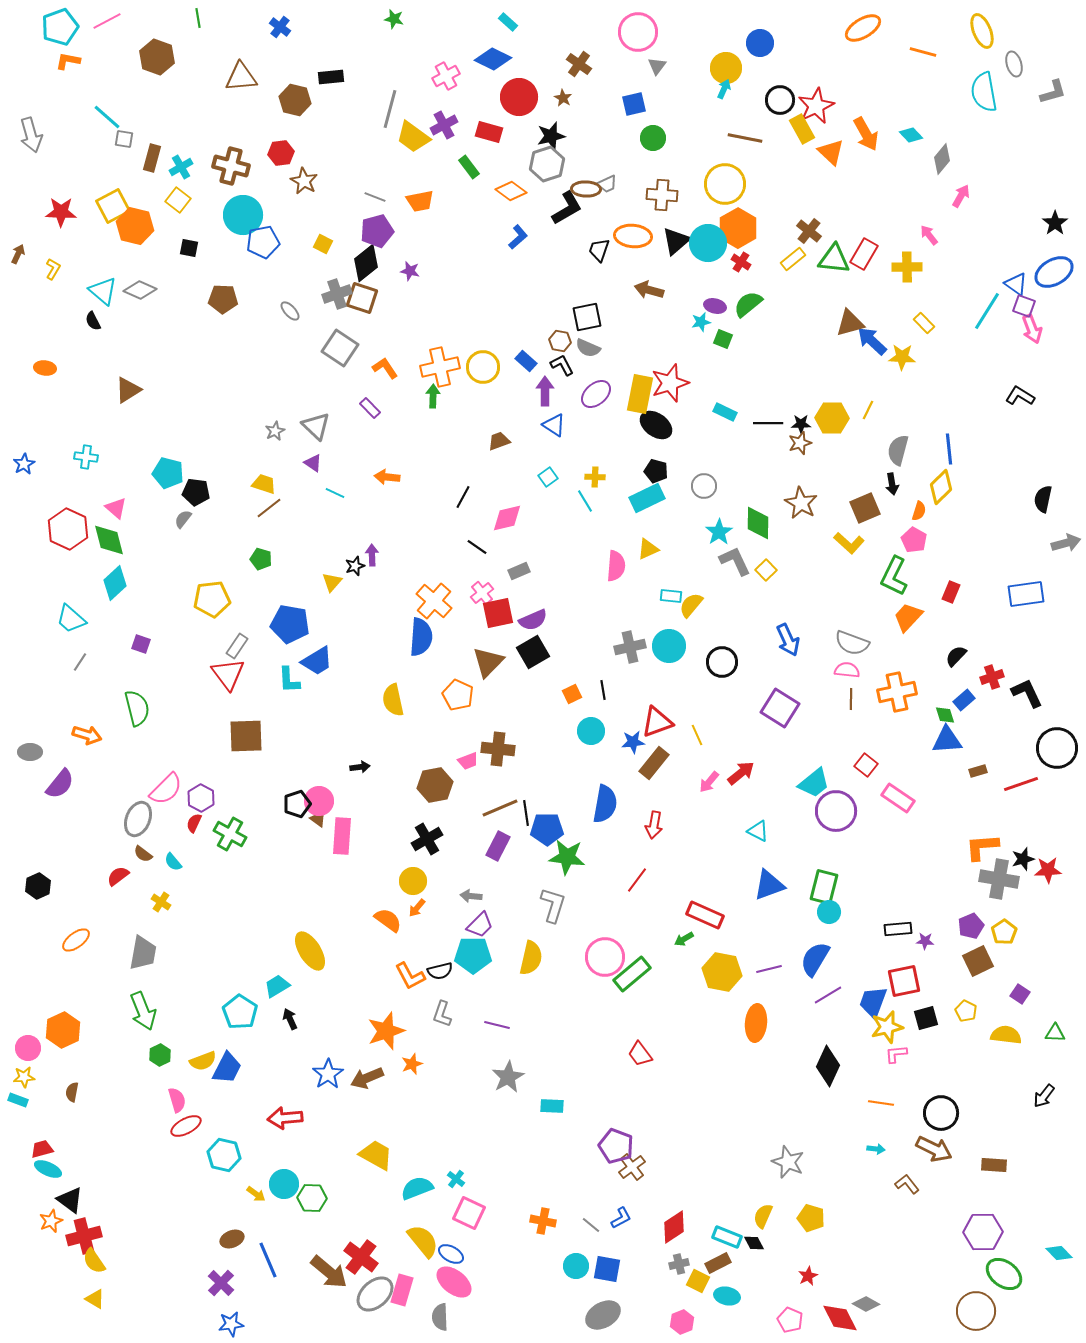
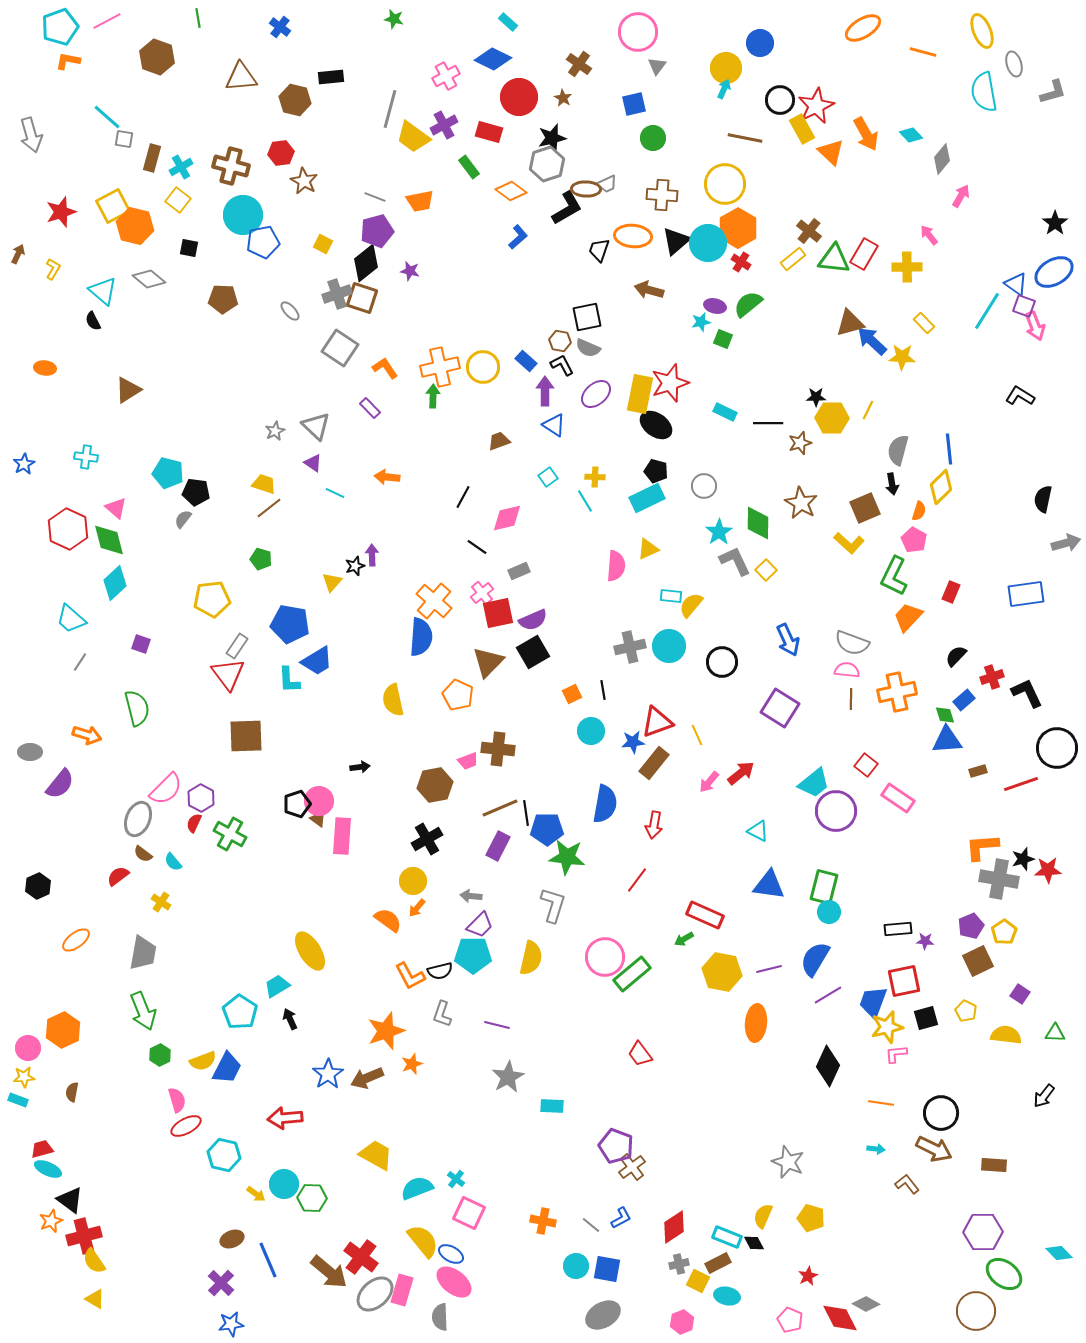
black star at (551, 136): moved 1 px right, 2 px down
red star at (61, 212): rotated 20 degrees counterclockwise
gray diamond at (140, 290): moved 9 px right, 11 px up; rotated 16 degrees clockwise
pink arrow at (1032, 329): moved 3 px right, 3 px up
black star at (801, 424): moved 15 px right, 27 px up
blue triangle at (769, 885): rotated 28 degrees clockwise
